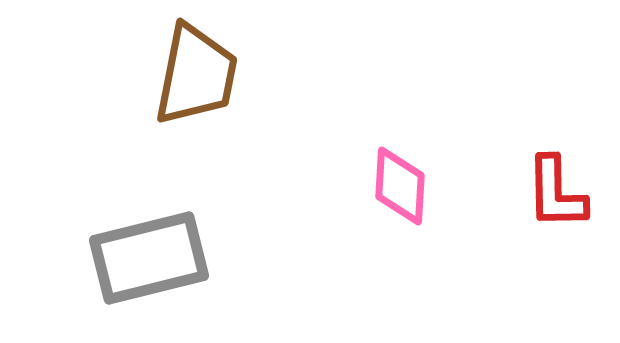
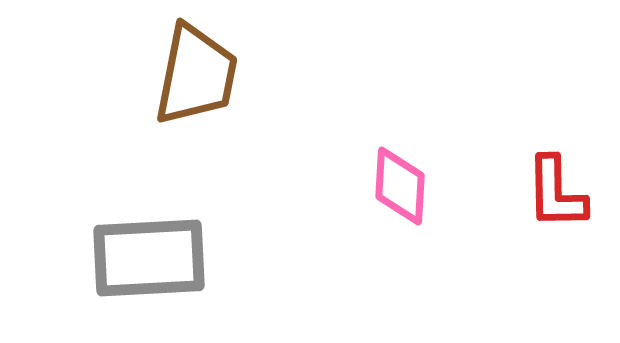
gray rectangle: rotated 11 degrees clockwise
